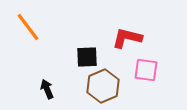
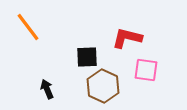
brown hexagon: rotated 12 degrees counterclockwise
